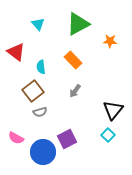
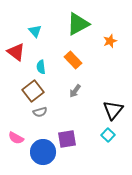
cyan triangle: moved 3 px left, 7 px down
orange star: rotated 24 degrees counterclockwise
purple square: rotated 18 degrees clockwise
